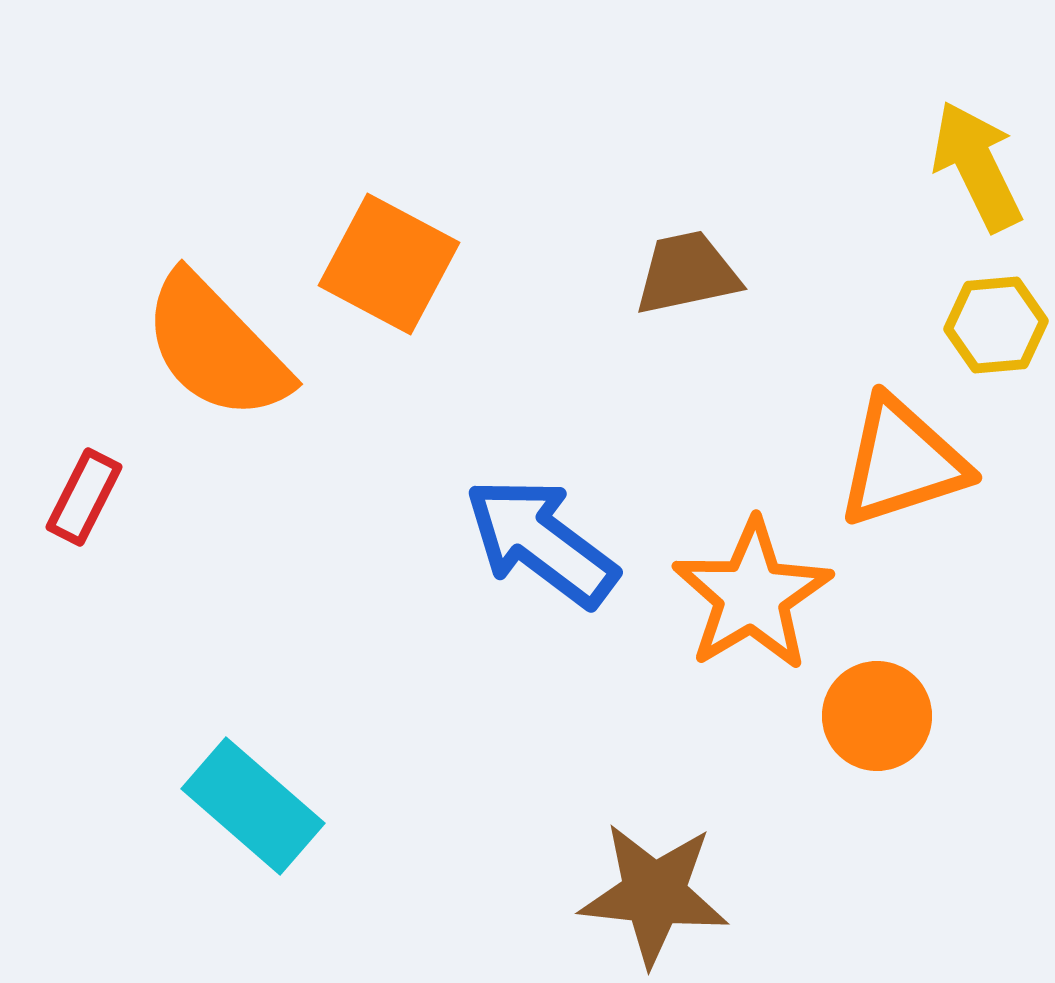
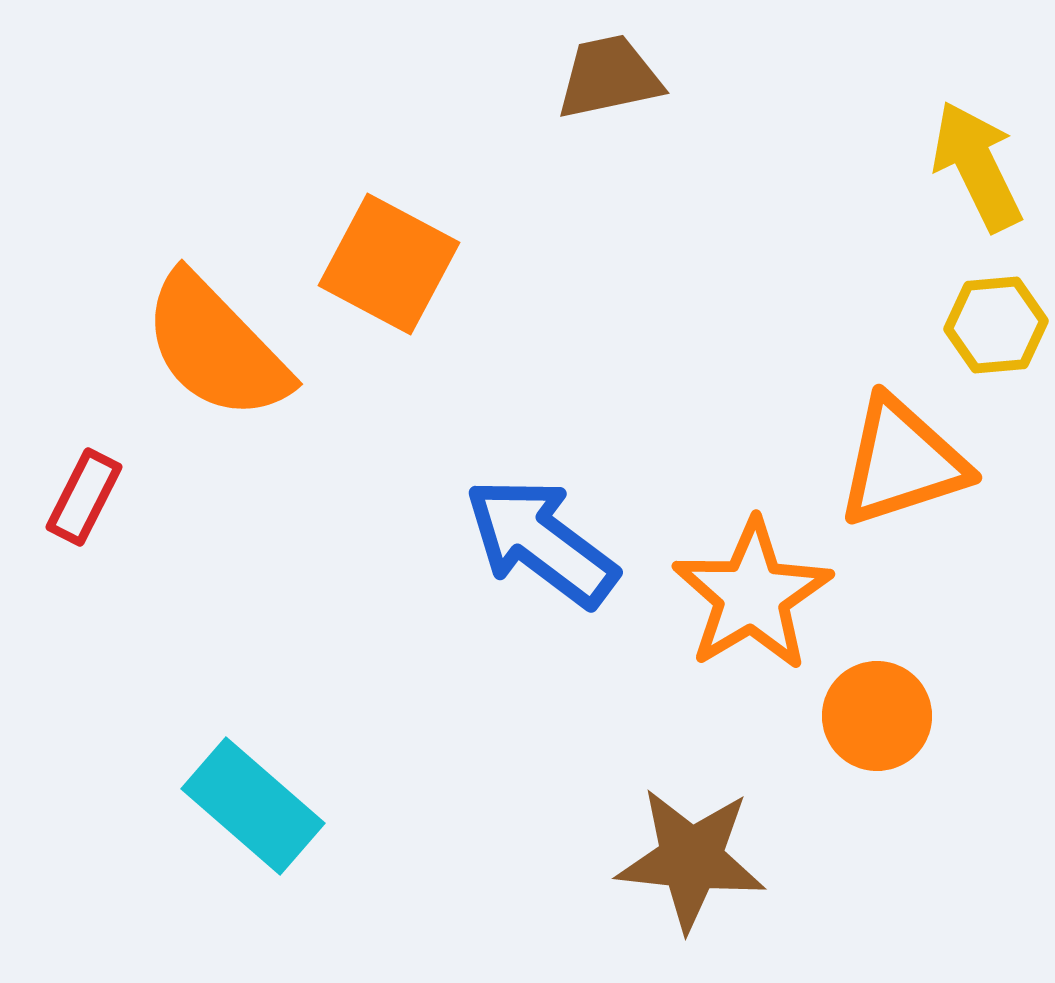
brown trapezoid: moved 78 px left, 196 px up
brown star: moved 37 px right, 35 px up
